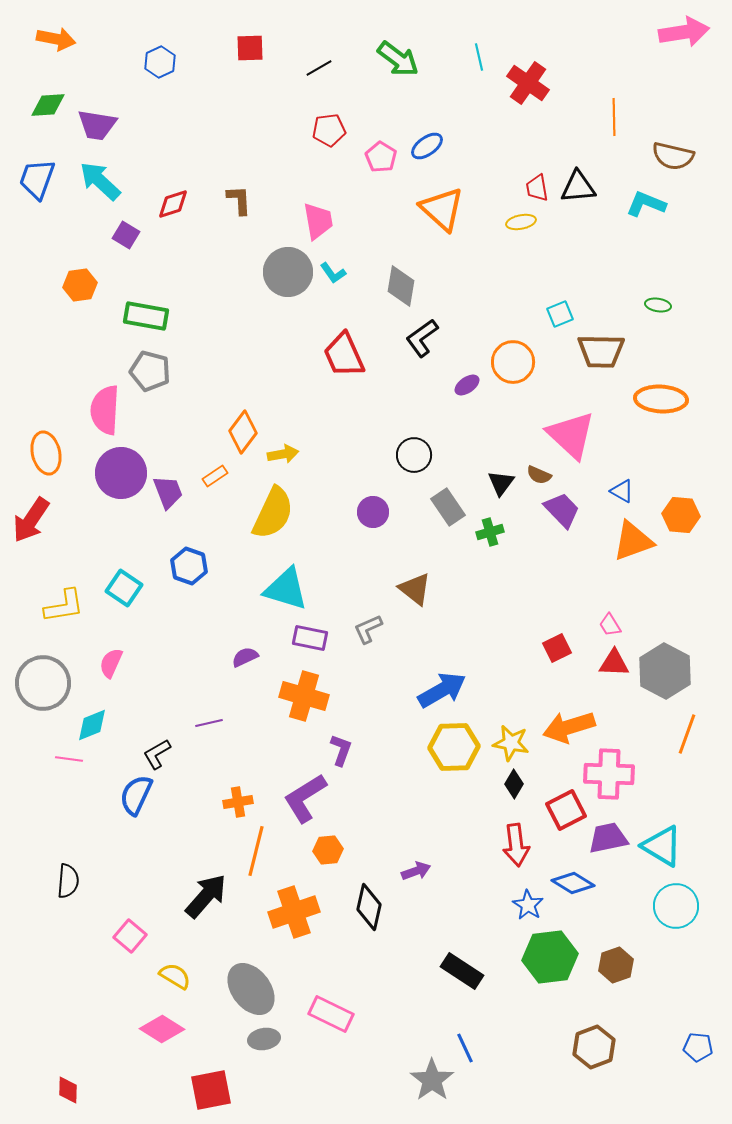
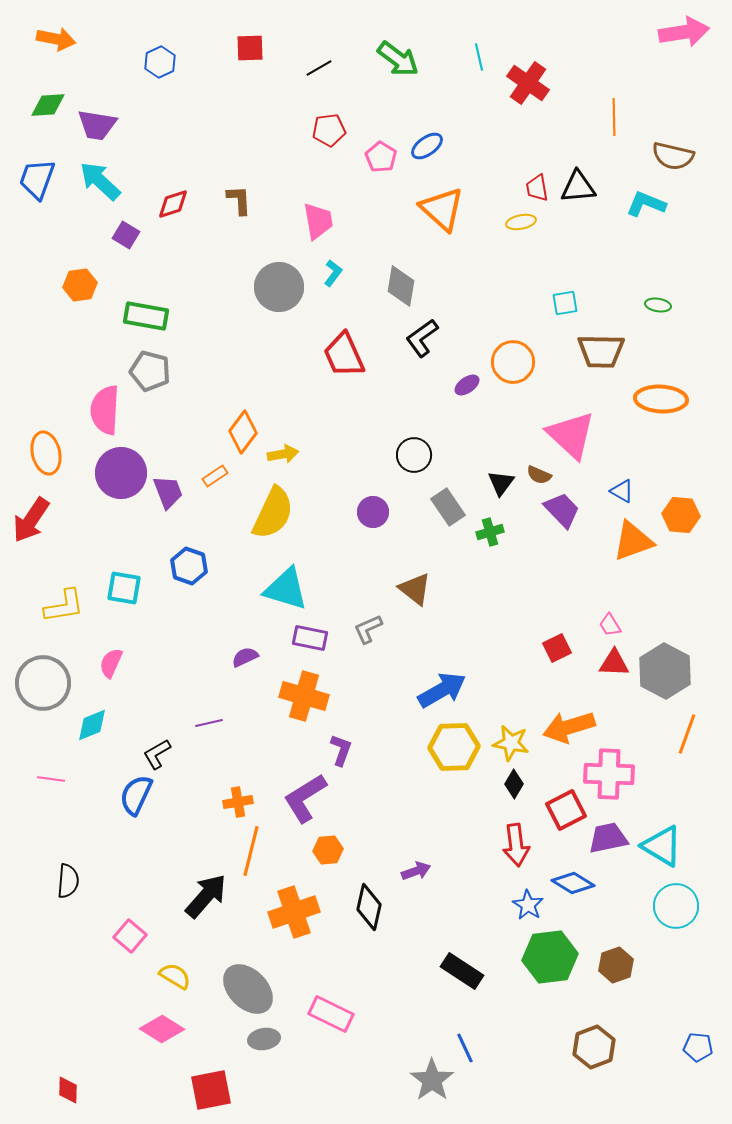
gray circle at (288, 272): moved 9 px left, 15 px down
cyan L-shape at (333, 273): rotated 108 degrees counterclockwise
cyan square at (560, 314): moved 5 px right, 11 px up; rotated 12 degrees clockwise
cyan square at (124, 588): rotated 24 degrees counterclockwise
pink line at (69, 759): moved 18 px left, 20 px down
orange line at (256, 851): moved 5 px left
gray ellipse at (251, 989): moved 3 px left; rotated 8 degrees counterclockwise
